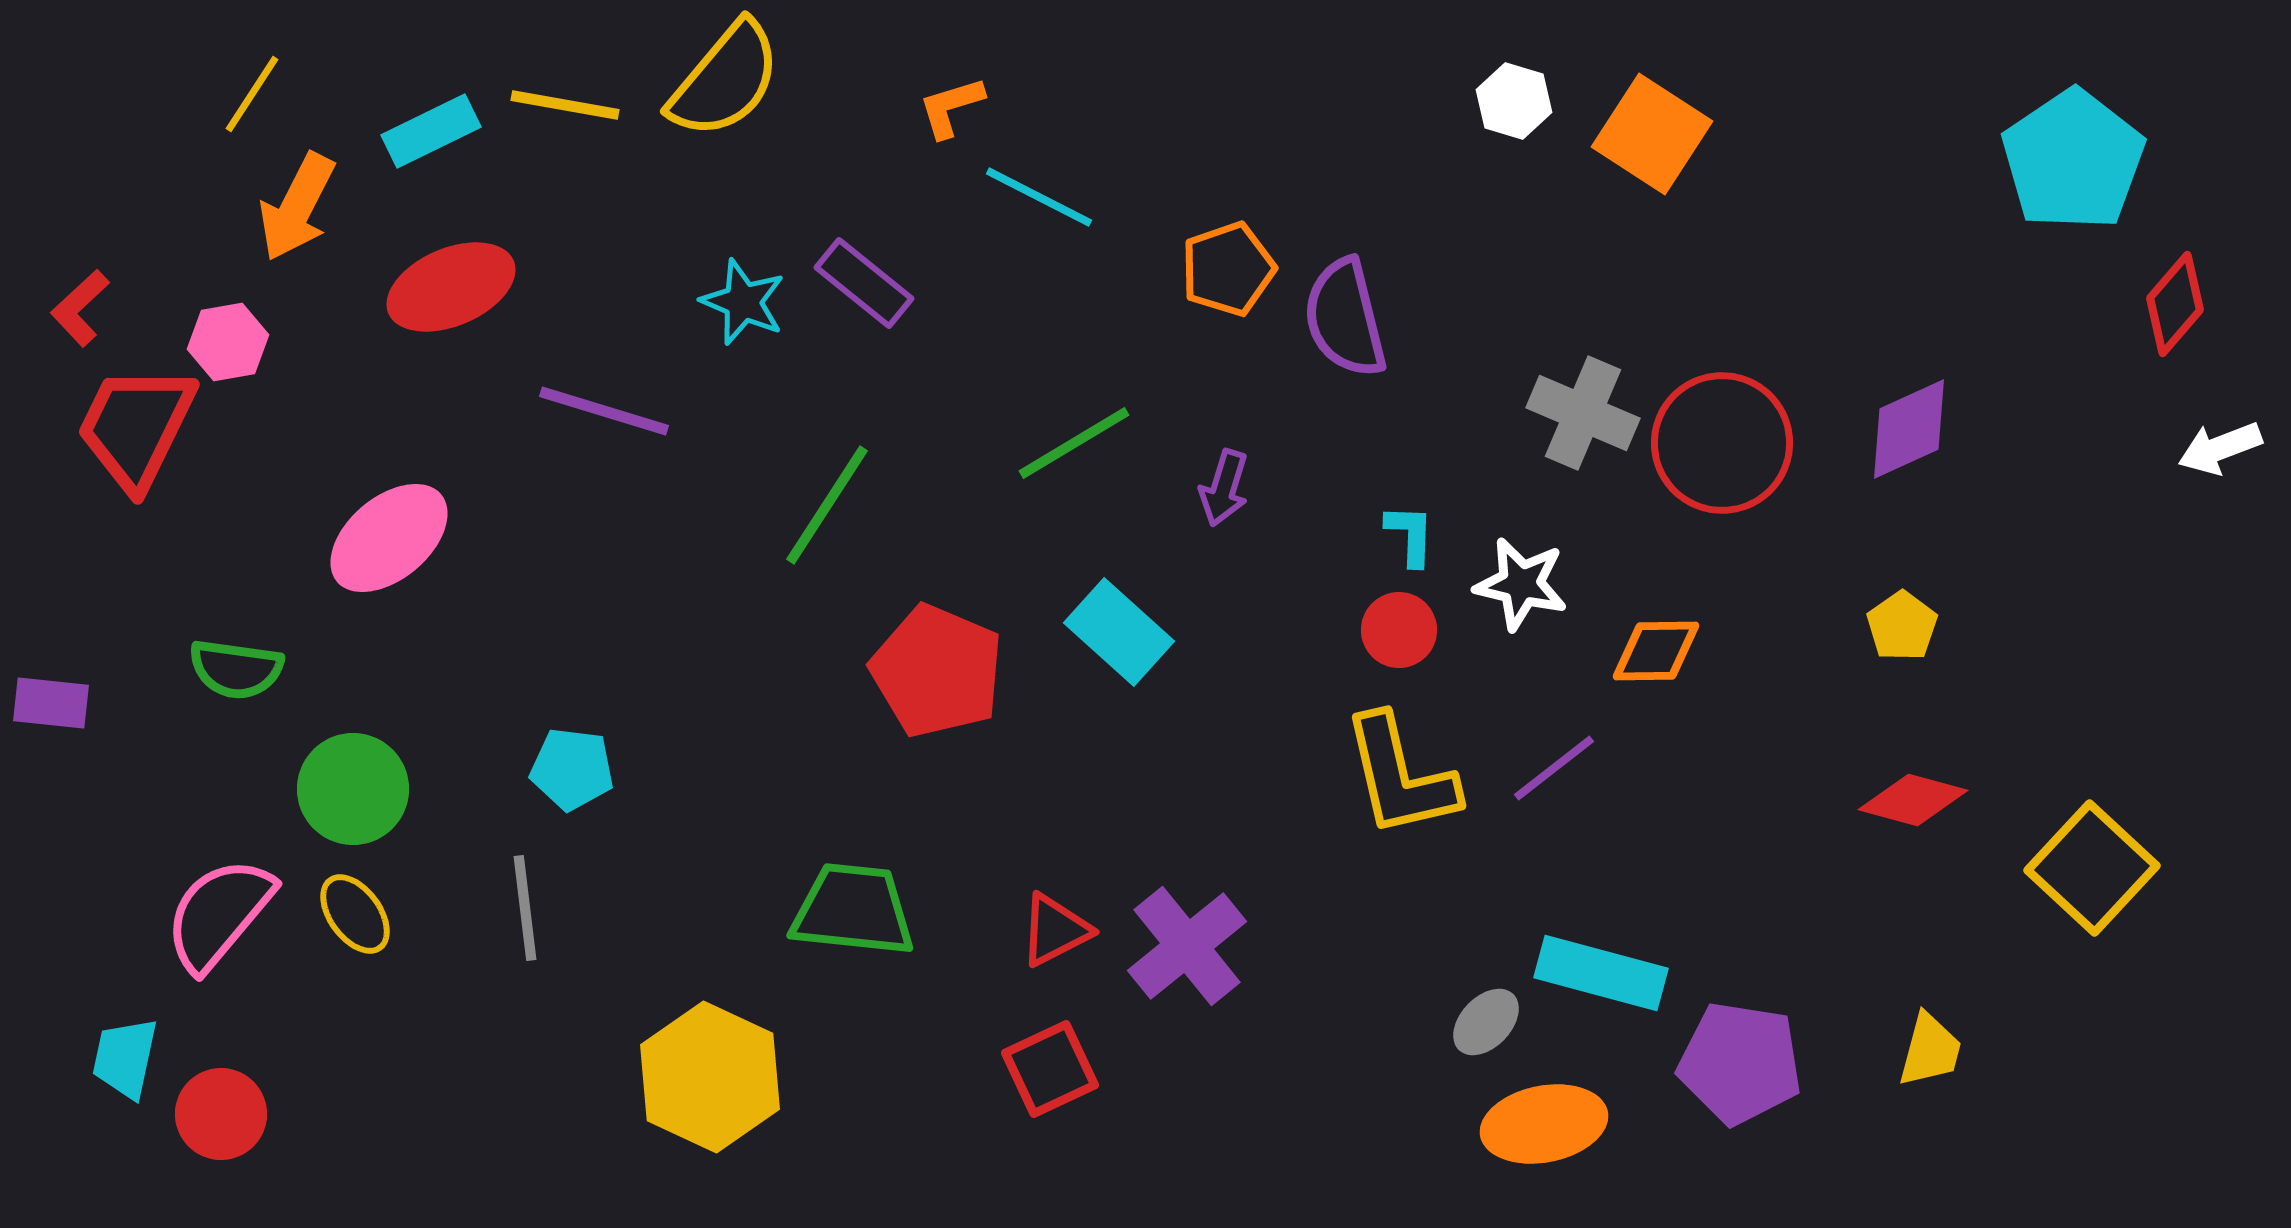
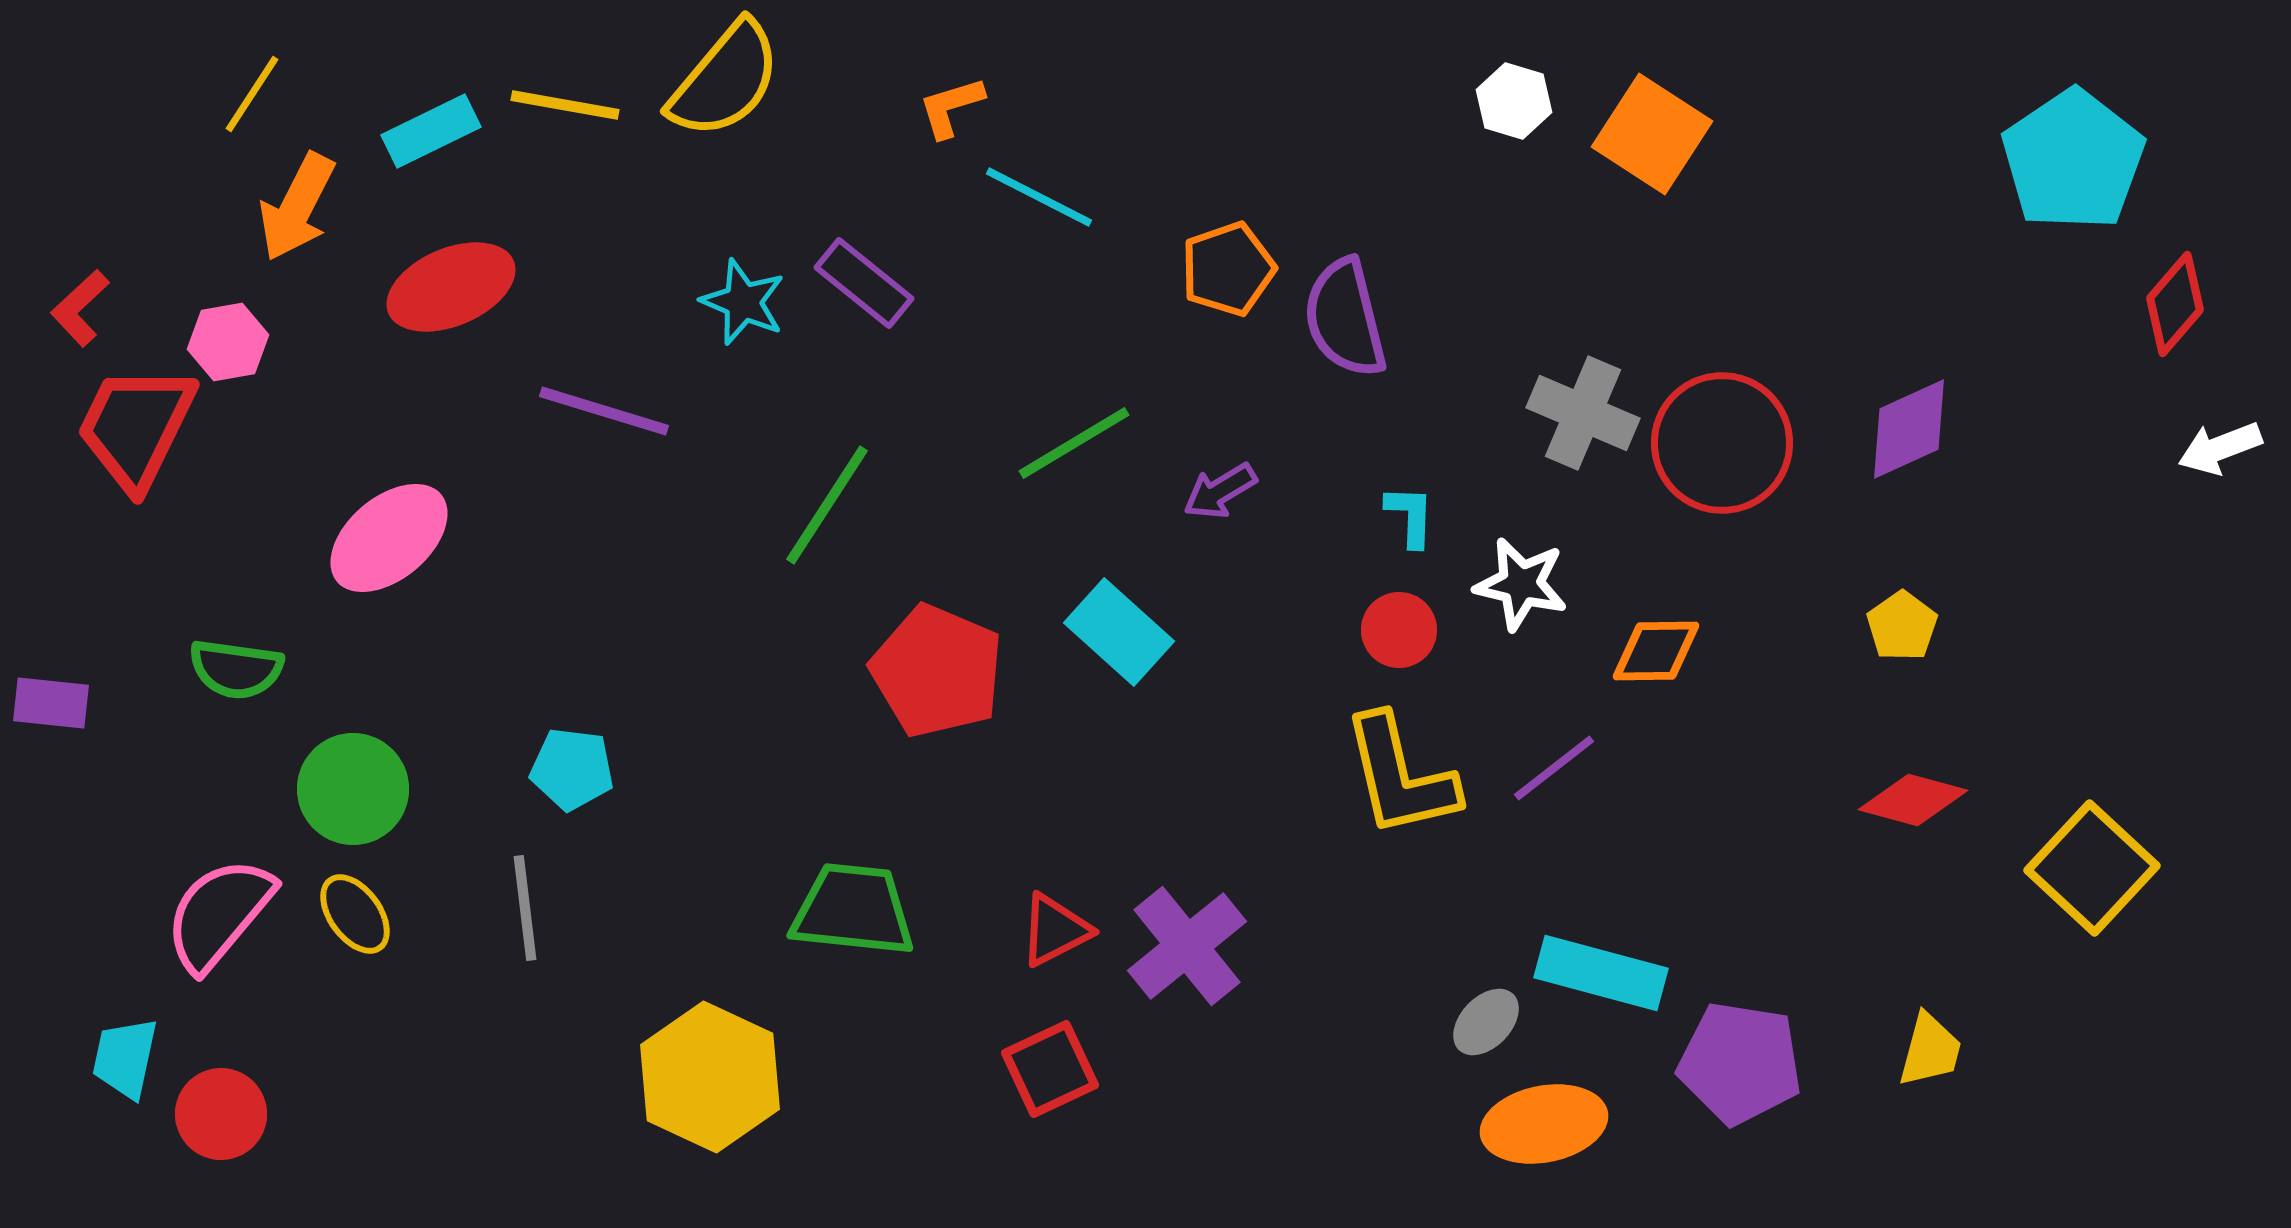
purple arrow at (1224, 488): moved 4 px left, 3 px down; rotated 42 degrees clockwise
cyan L-shape at (1410, 535): moved 19 px up
